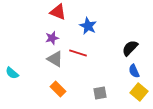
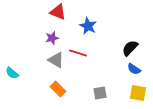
gray triangle: moved 1 px right, 1 px down
blue semicircle: moved 2 px up; rotated 32 degrees counterclockwise
yellow square: moved 1 px left, 1 px down; rotated 30 degrees counterclockwise
